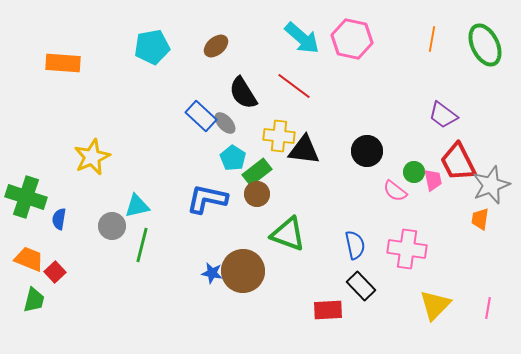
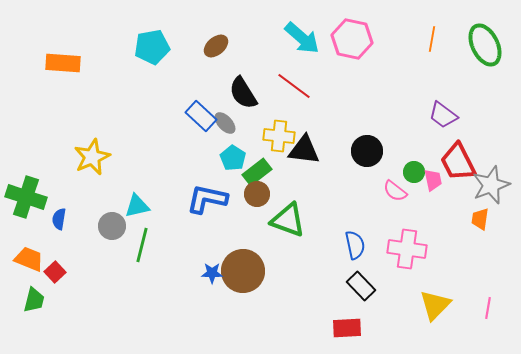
green triangle at (288, 234): moved 14 px up
blue star at (212, 273): rotated 10 degrees counterclockwise
red rectangle at (328, 310): moved 19 px right, 18 px down
